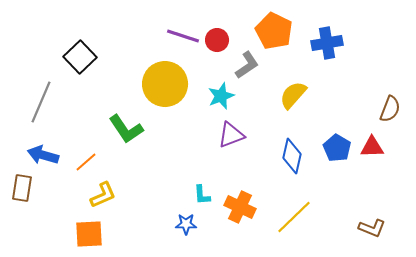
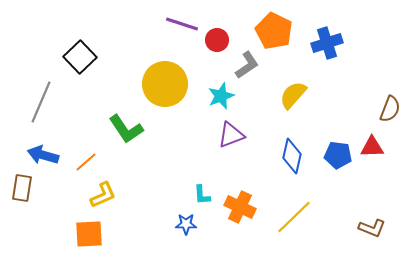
purple line: moved 1 px left, 12 px up
blue cross: rotated 8 degrees counterclockwise
blue pentagon: moved 1 px right, 7 px down; rotated 24 degrees counterclockwise
